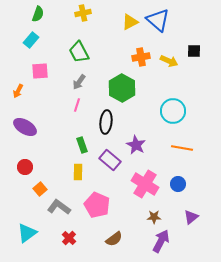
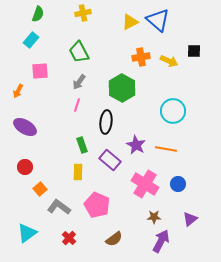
orange line: moved 16 px left, 1 px down
purple triangle: moved 1 px left, 2 px down
